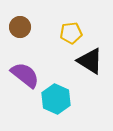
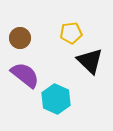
brown circle: moved 11 px down
black triangle: rotated 12 degrees clockwise
